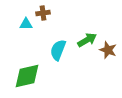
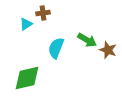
cyan triangle: rotated 32 degrees counterclockwise
green arrow: rotated 60 degrees clockwise
cyan semicircle: moved 2 px left, 2 px up
green diamond: moved 2 px down
